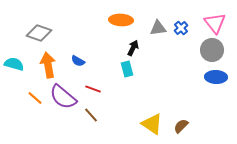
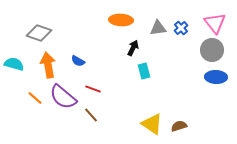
cyan rectangle: moved 17 px right, 2 px down
brown semicircle: moved 2 px left; rotated 28 degrees clockwise
